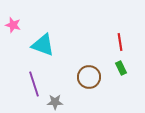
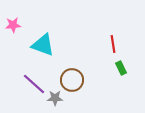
pink star: rotated 21 degrees counterclockwise
red line: moved 7 px left, 2 px down
brown circle: moved 17 px left, 3 px down
purple line: rotated 30 degrees counterclockwise
gray star: moved 4 px up
